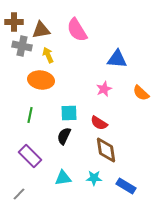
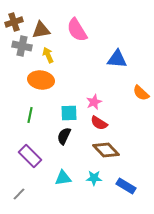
brown cross: rotated 18 degrees counterclockwise
pink star: moved 10 px left, 13 px down
brown diamond: rotated 36 degrees counterclockwise
